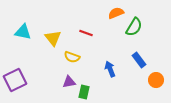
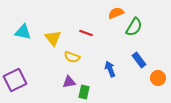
orange circle: moved 2 px right, 2 px up
